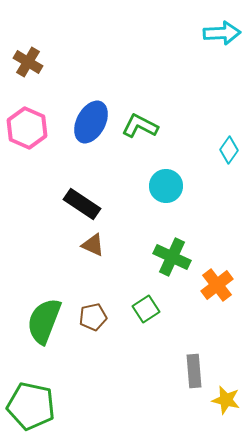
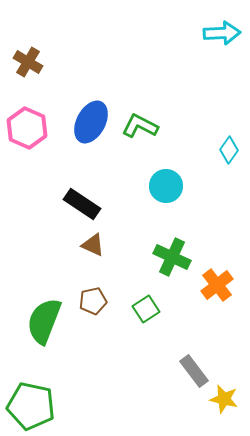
brown pentagon: moved 16 px up
gray rectangle: rotated 32 degrees counterclockwise
yellow star: moved 2 px left, 1 px up
